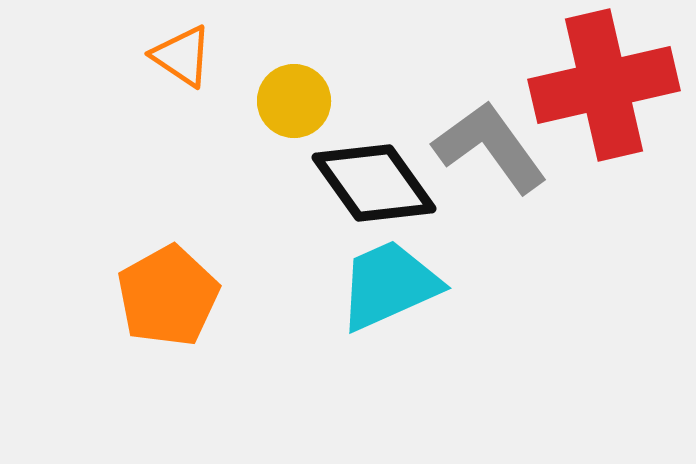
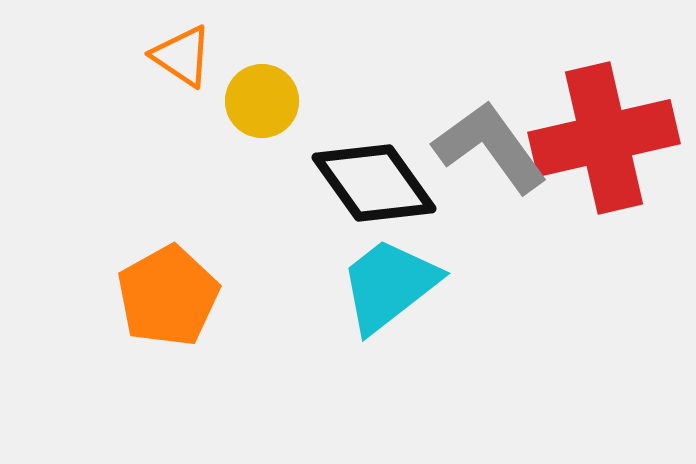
red cross: moved 53 px down
yellow circle: moved 32 px left
cyan trapezoid: rotated 14 degrees counterclockwise
